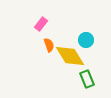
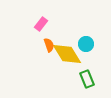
cyan circle: moved 4 px down
yellow diamond: moved 3 px left, 2 px up
